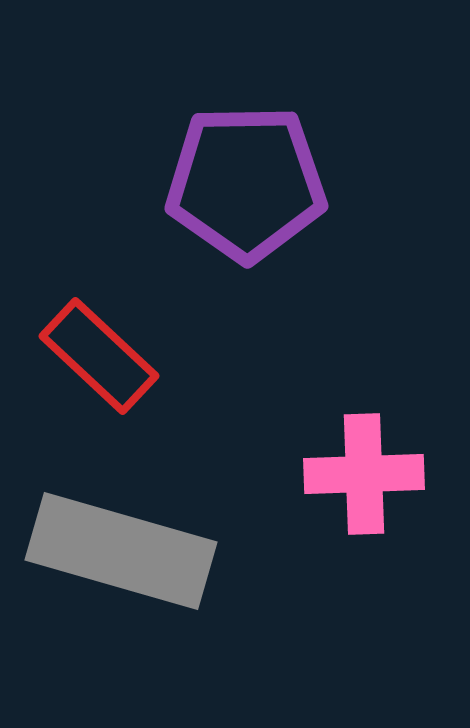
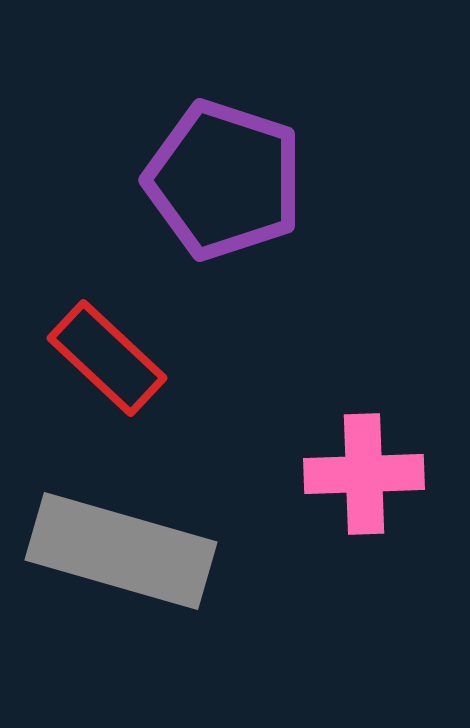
purple pentagon: moved 22 px left, 3 px up; rotated 19 degrees clockwise
red rectangle: moved 8 px right, 2 px down
